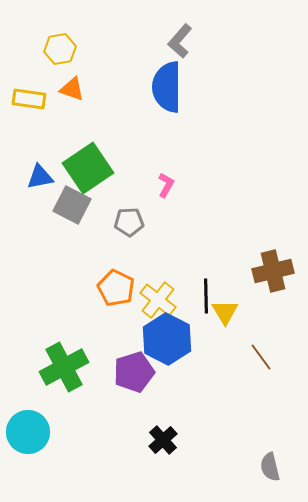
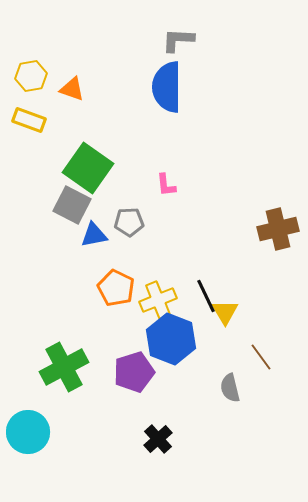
gray L-shape: moved 2 px left, 1 px up; rotated 52 degrees clockwise
yellow hexagon: moved 29 px left, 27 px down
yellow rectangle: moved 21 px down; rotated 12 degrees clockwise
green square: rotated 21 degrees counterclockwise
blue triangle: moved 54 px right, 58 px down
pink L-shape: rotated 145 degrees clockwise
brown cross: moved 5 px right, 42 px up
black line: rotated 24 degrees counterclockwise
yellow cross: rotated 30 degrees clockwise
blue hexagon: moved 4 px right; rotated 6 degrees counterclockwise
black cross: moved 5 px left, 1 px up
gray semicircle: moved 40 px left, 79 px up
